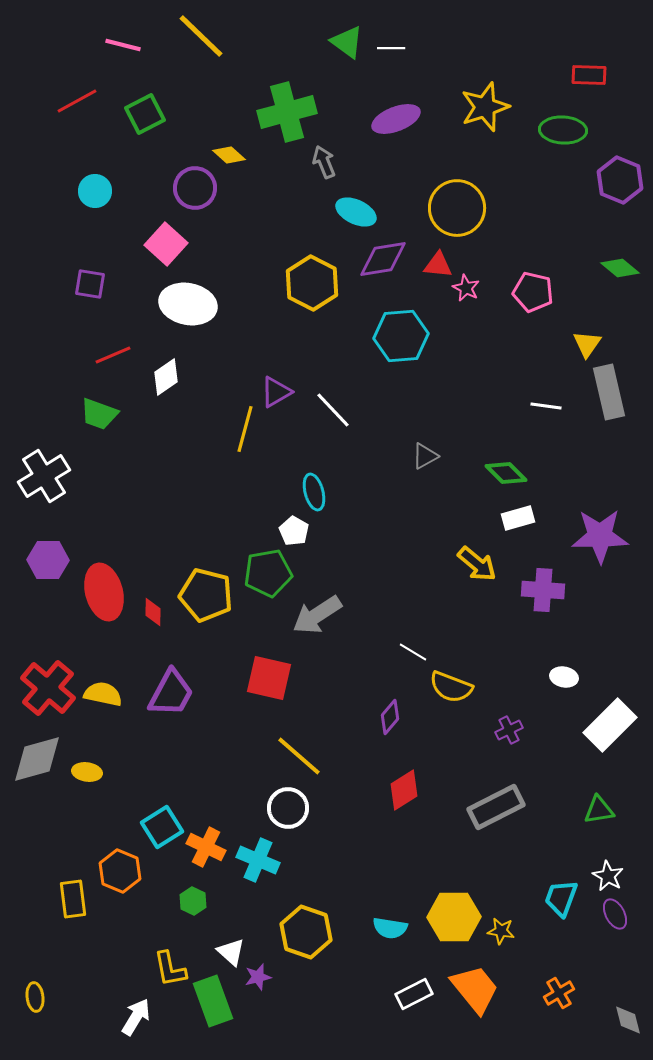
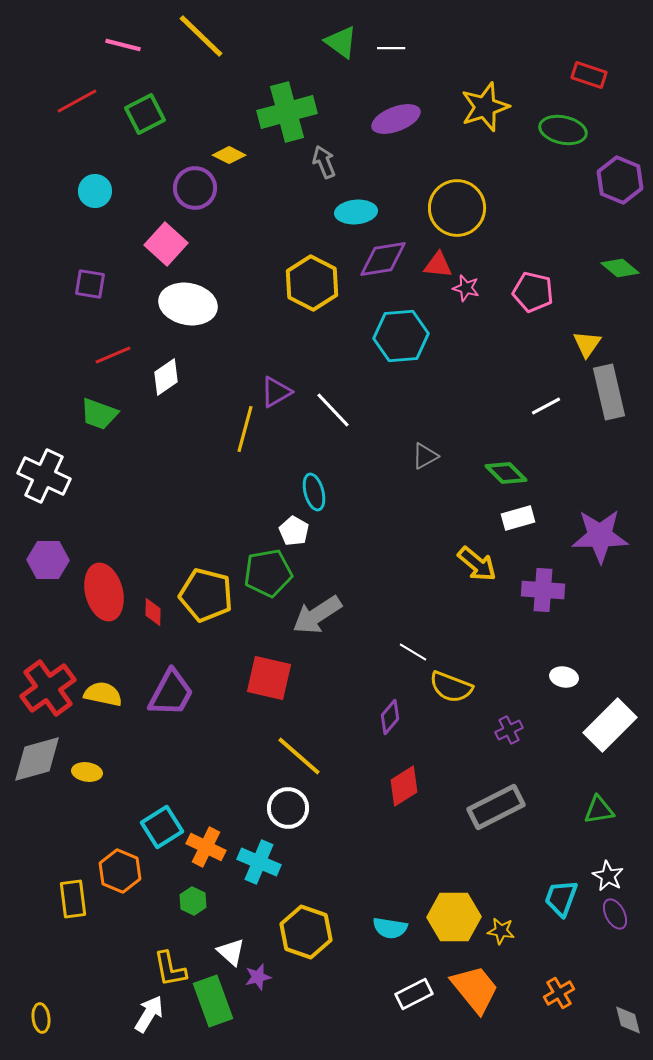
green triangle at (347, 42): moved 6 px left
red rectangle at (589, 75): rotated 16 degrees clockwise
green ellipse at (563, 130): rotated 9 degrees clockwise
yellow diamond at (229, 155): rotated 16 degrees counterclockwise
cyan ellipse at (356, 212): rotated 30 degrees counterclockwise
pink star at (466, 288): rotated 12 degrees counterclockwise
white line at (546, 406): rotated 36 degrees counterclockwise
white cross at (44, 476): rotated 33 degrees counterclockwise
red cross at (48, 688): rotated 14 degrees clockwise
red diamond at (404, 790): moved 4 px up
cyan cross at (258, 860): moved 1 px right, 2 px down
yellow ellipse at (35, 997): moved 6 px right, 21 px down
white arrow at (136, 1017): moved 13 px right, 3 px up
